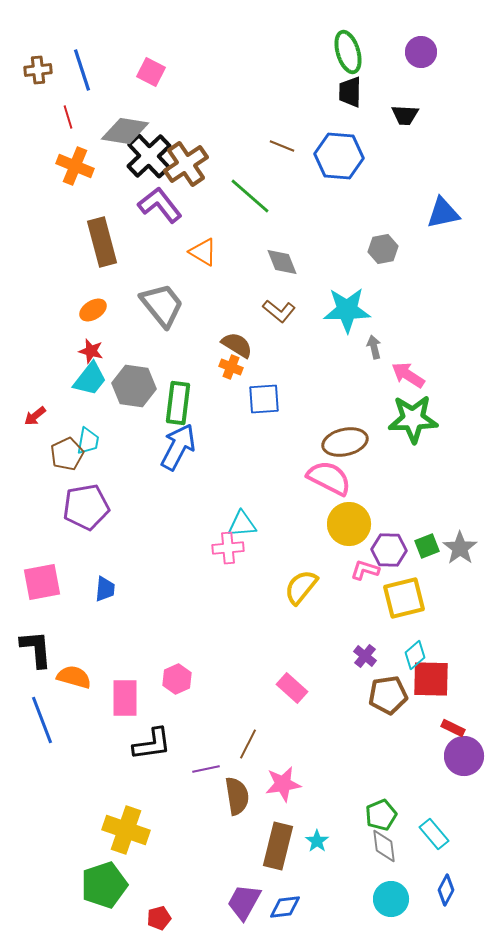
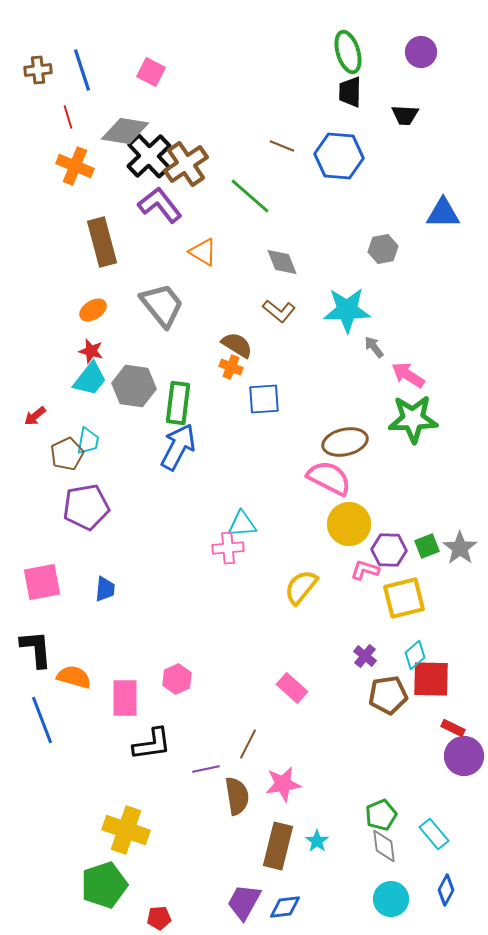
blue triangle at (443, 213): rotated 12 degrees clockwise
gray arrow at (374, 347): rotated 25 degrees counterclockwise
red pentagon at (159, 918): rotated 10 degrees clockwise
